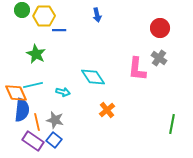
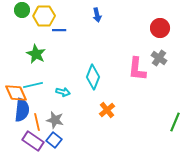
cyan diamond: rotated 55 degrees clockwise
green line: moved 3 px right, 2 px up; rotated 12 degrees clockwise
